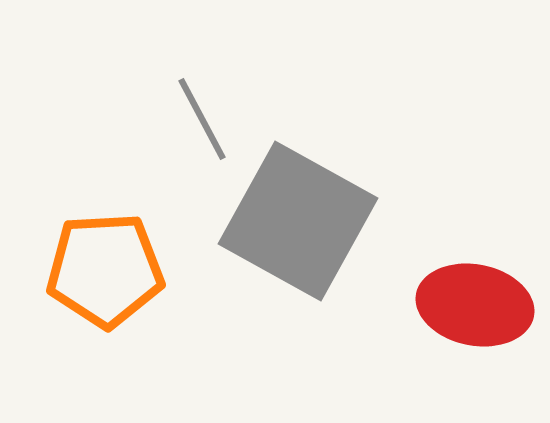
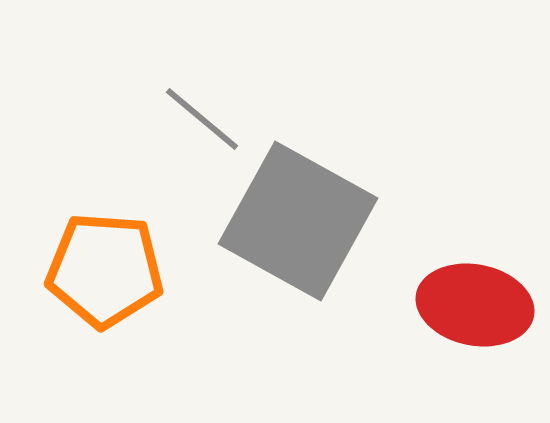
gray line: rotated 22 degrees counterclockwise
orange pentagon: rotated 7 degrees clockwise
